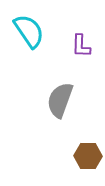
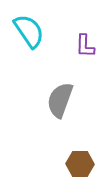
purple L-shape: moved 4 px right
brown hexagon: moved 8 px left, 8 px down
